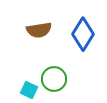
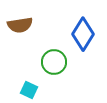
brown semicircle: moved 19 px left, 5 px up
green circle: moved 17 px up
